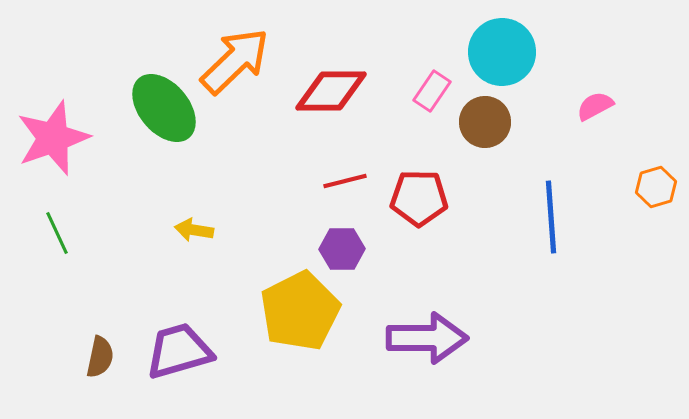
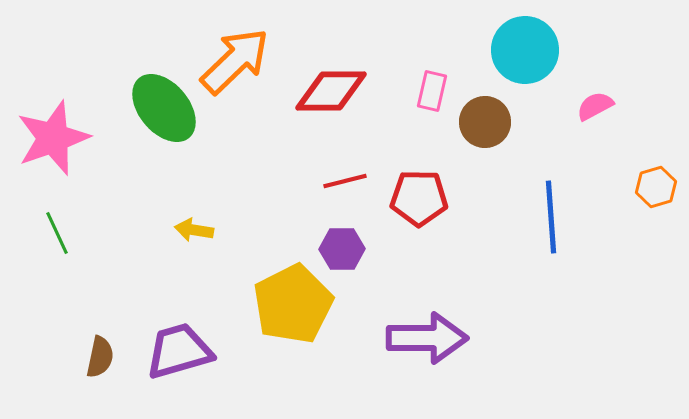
cyan circle: moved 23 px right, 2 px up
pink rectangle: rotated 21 degrees counterclockwise
yellow pentagon: moved 7 px left, 7 px up
